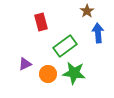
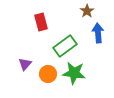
purple triangle: rotated 24 degrees counterclockwise
